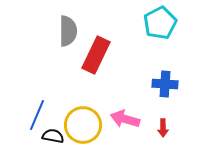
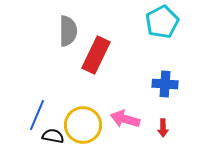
cyan pentagon: moved 2 px right, 1 px up
